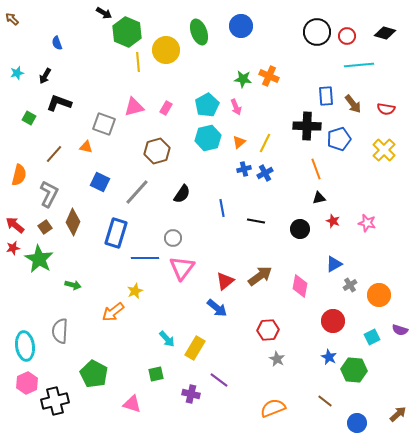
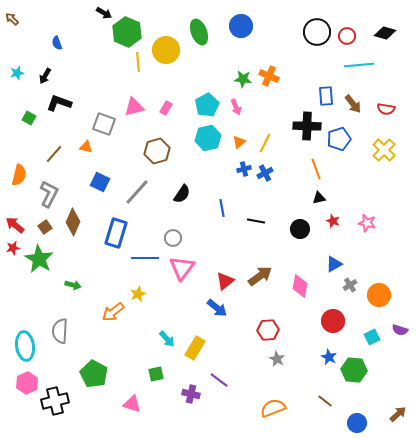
yellow star at (135, 291): moved 3 px right, 3 px down
